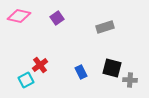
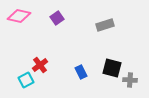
gray rectangle: moved 2 px up
